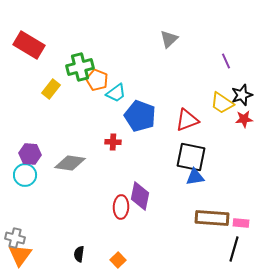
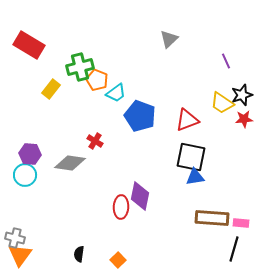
red cross: moved 18 px left, 1 px up; rotated 28 degrees clockwise
